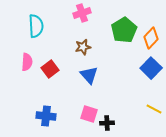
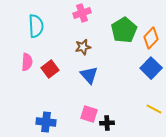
blue cross: moved 6 px down
